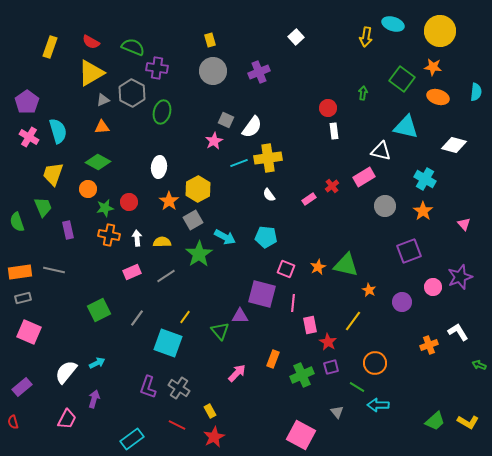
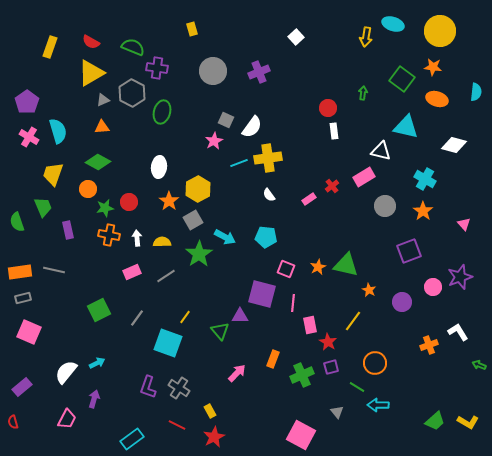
yellow rectangle at (210, 40): moved 18 px left, 11 px up
orange ellipse at (438, 97): moved 1 px left, 2 px down
